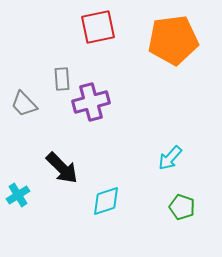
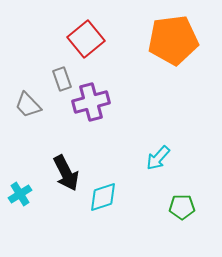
red square: moved 12 px left, 12 px down; rotated 27 degrees counterclockwise
gray rectangle: rotated 15 degrees counterclockwise
gray trapezoid: moved 4 px right, 1 px down
cyan arrow: moved 12 px left
black arrow: moved 4 px right, 5 px down; rotated 18 degrees clockwise
cyan cross: moved 2 px right, 1 px up
cyan diamond: moved 3 px left, 4 px up
green pentagon: rotated 20 degrees counterclockwise
